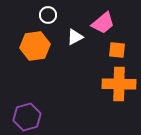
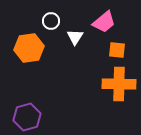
white circle: moved 3 px right, 6 px down
pink trapezoid: moved 1 px right, 1 px up
white triangle: rotated 30 degrees counterclockwise
orange hexagon: moved 6 px left, 2 px down
